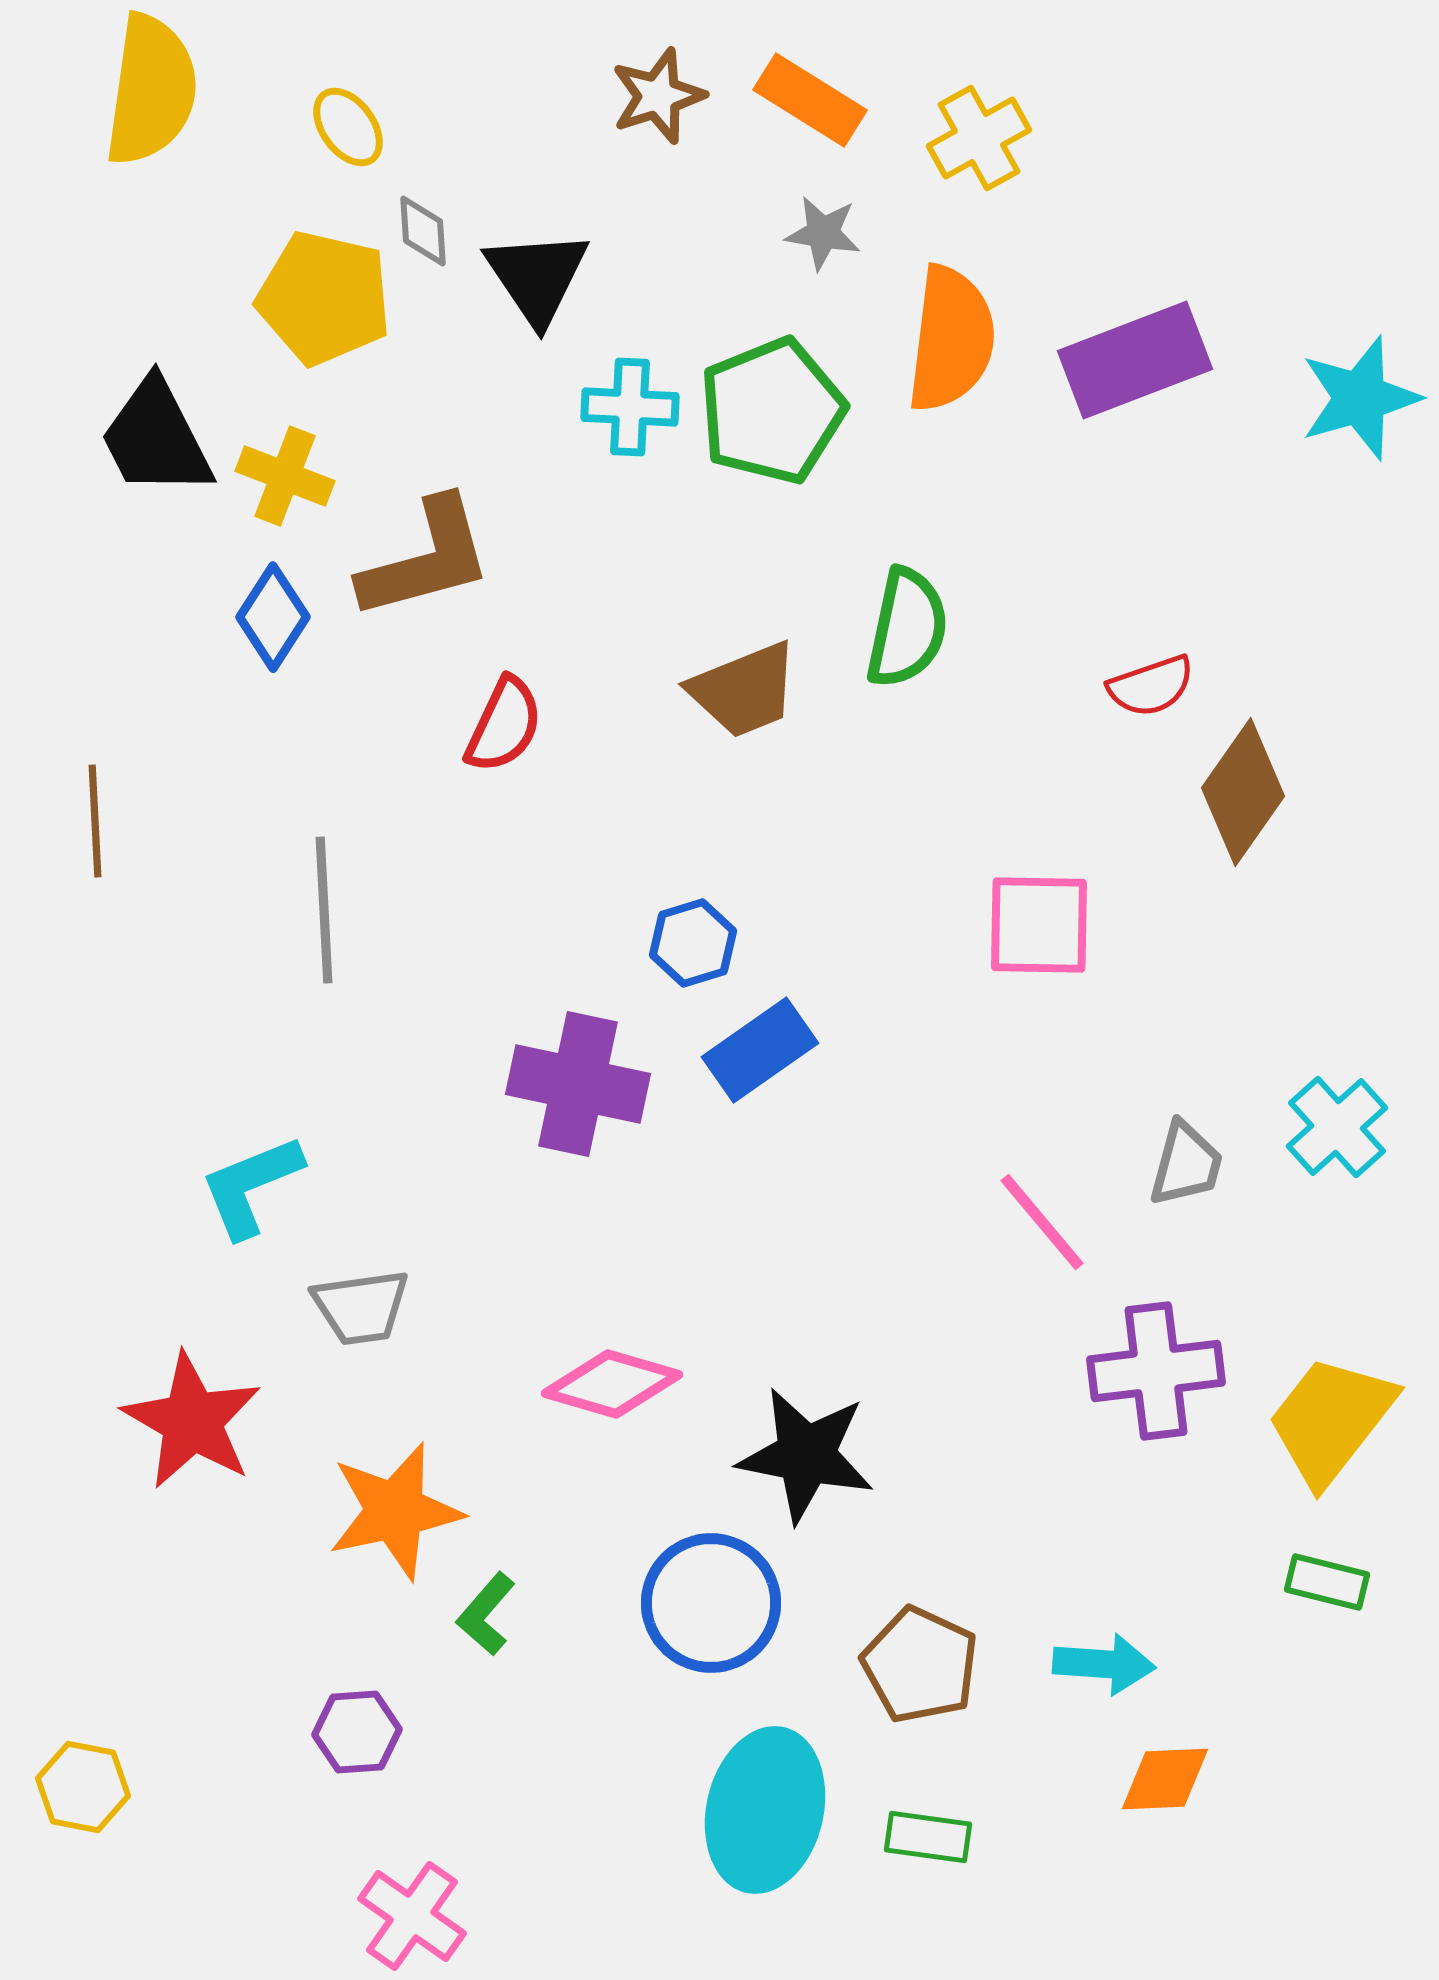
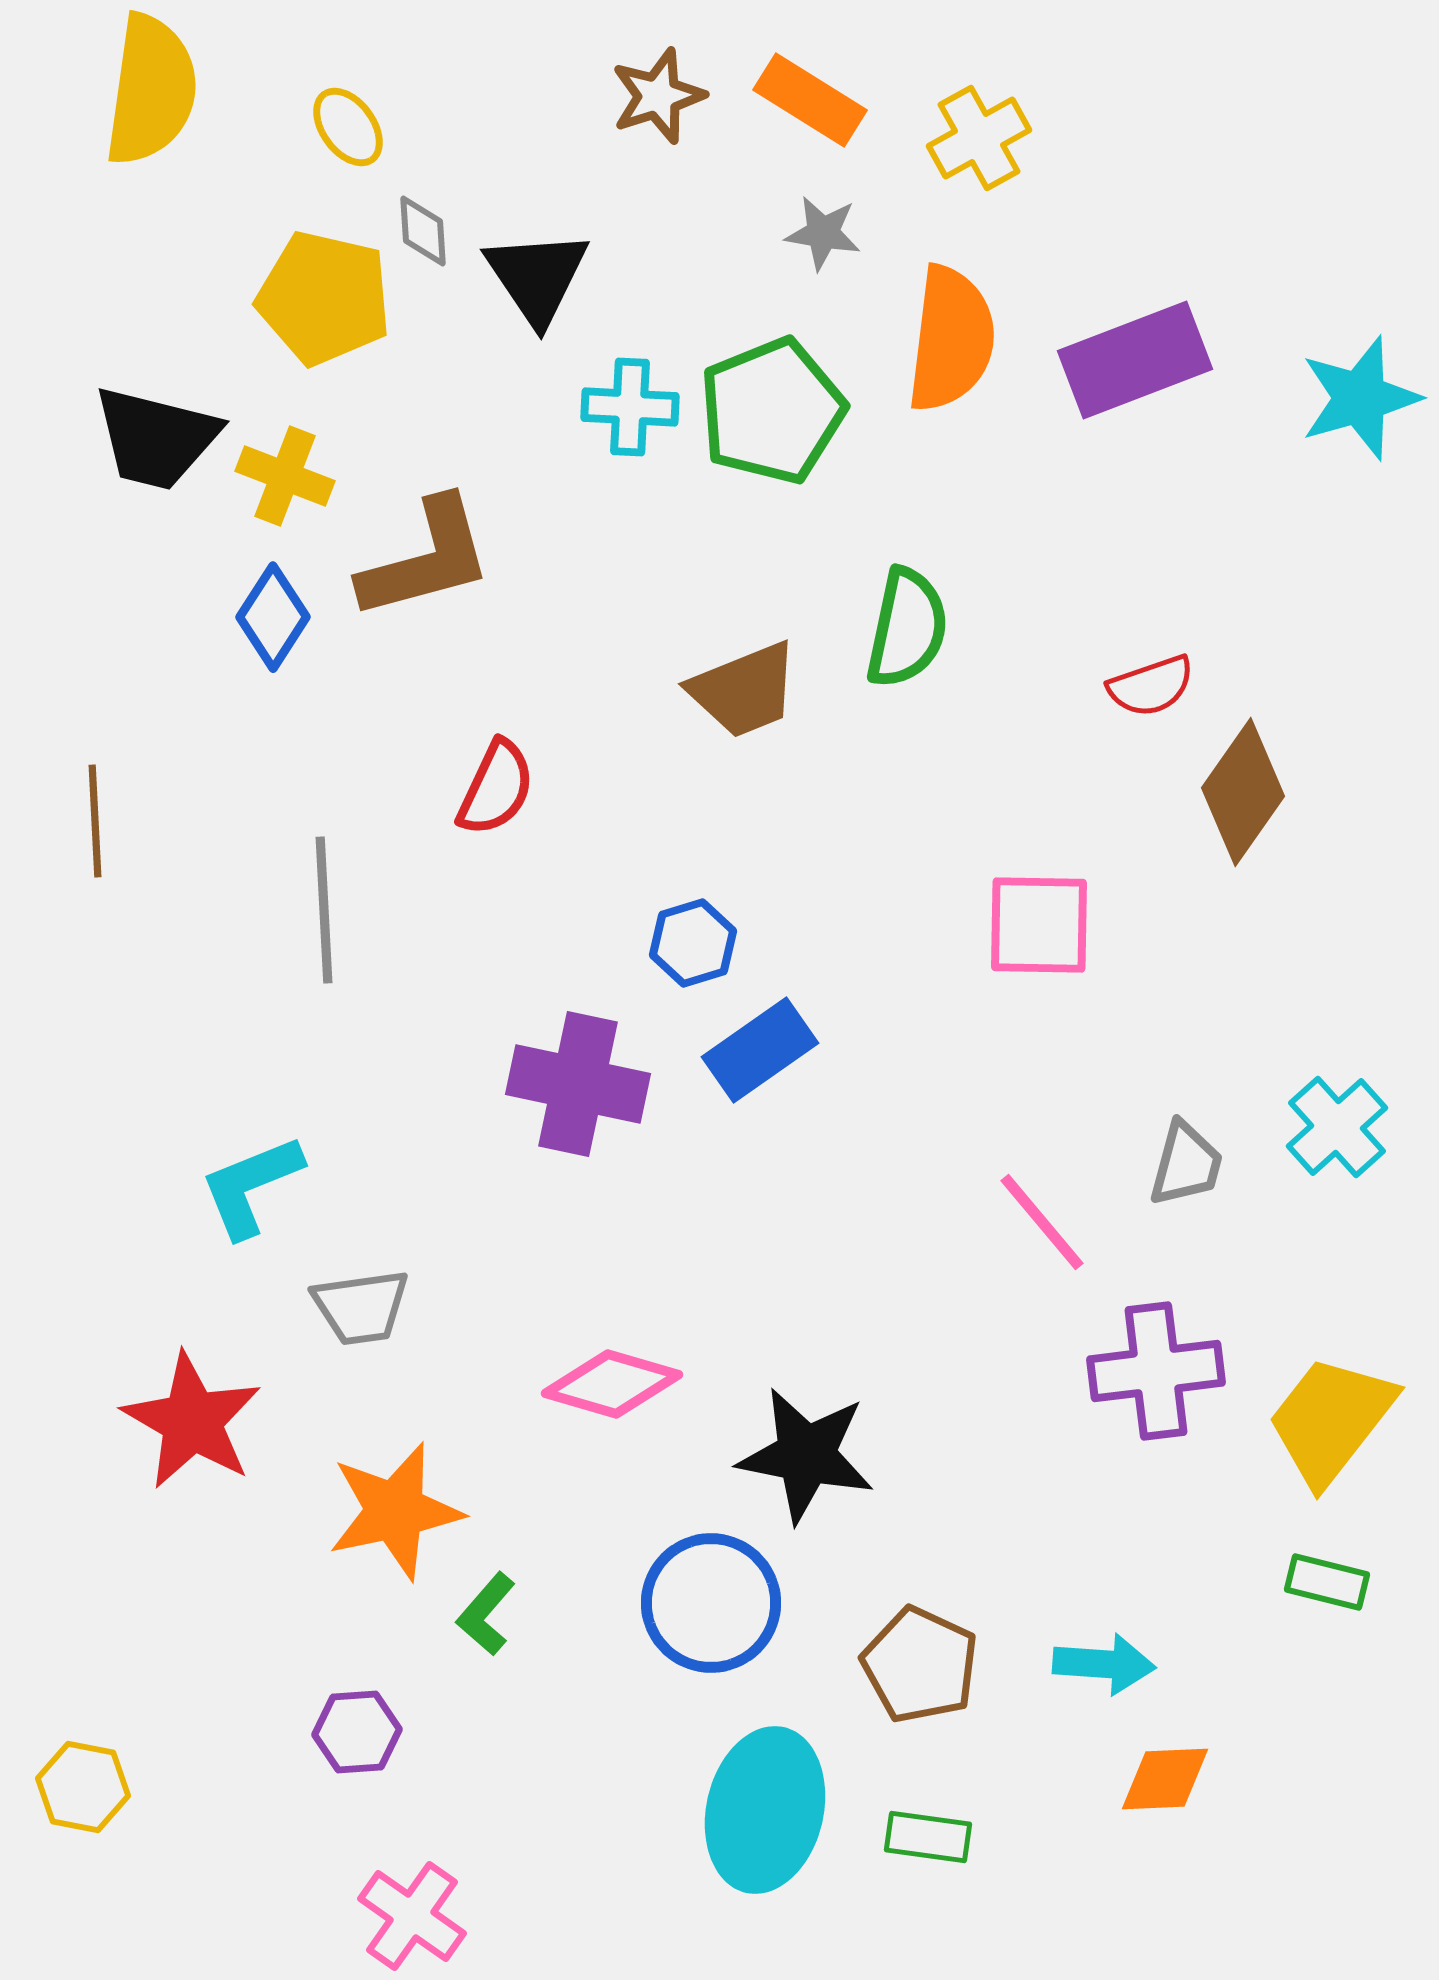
black trapezoid at (156, 438): rotated 49 degrees counterclockwise
red semicircle at (504, 725): moved 8 px left, 63 px down
